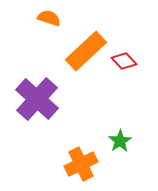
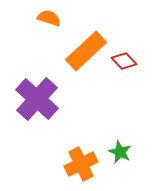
green star: moved 11 px down; rotated 15 degrees counterclockwise
